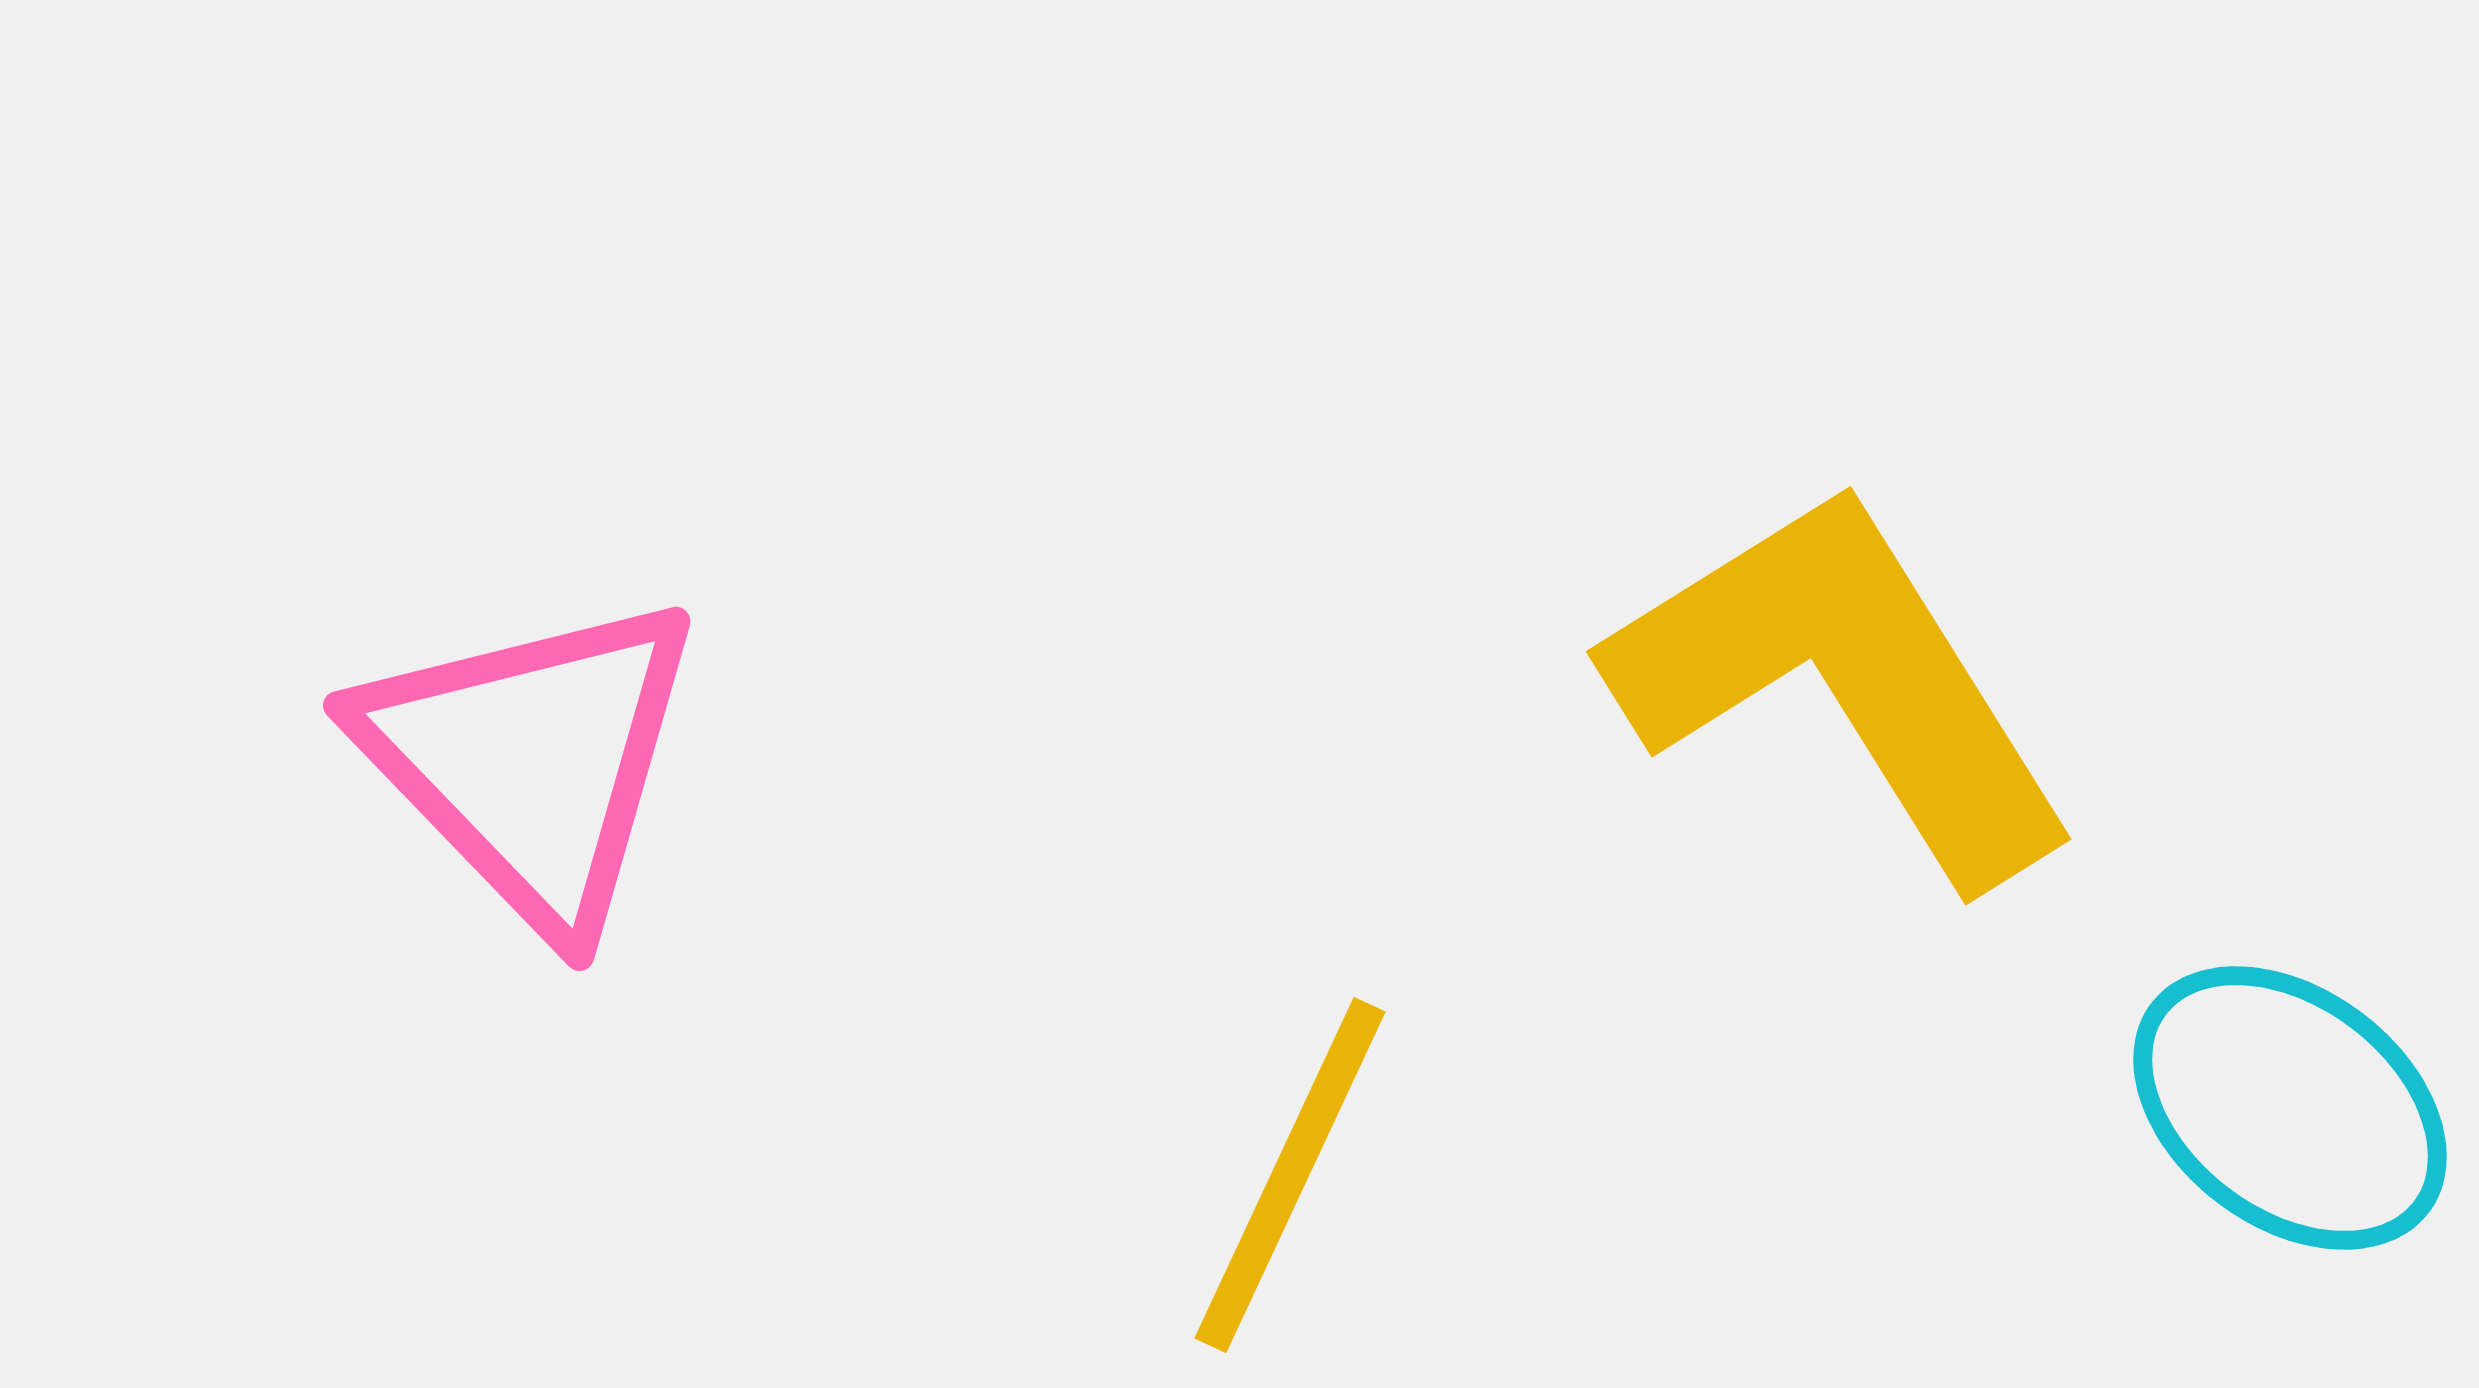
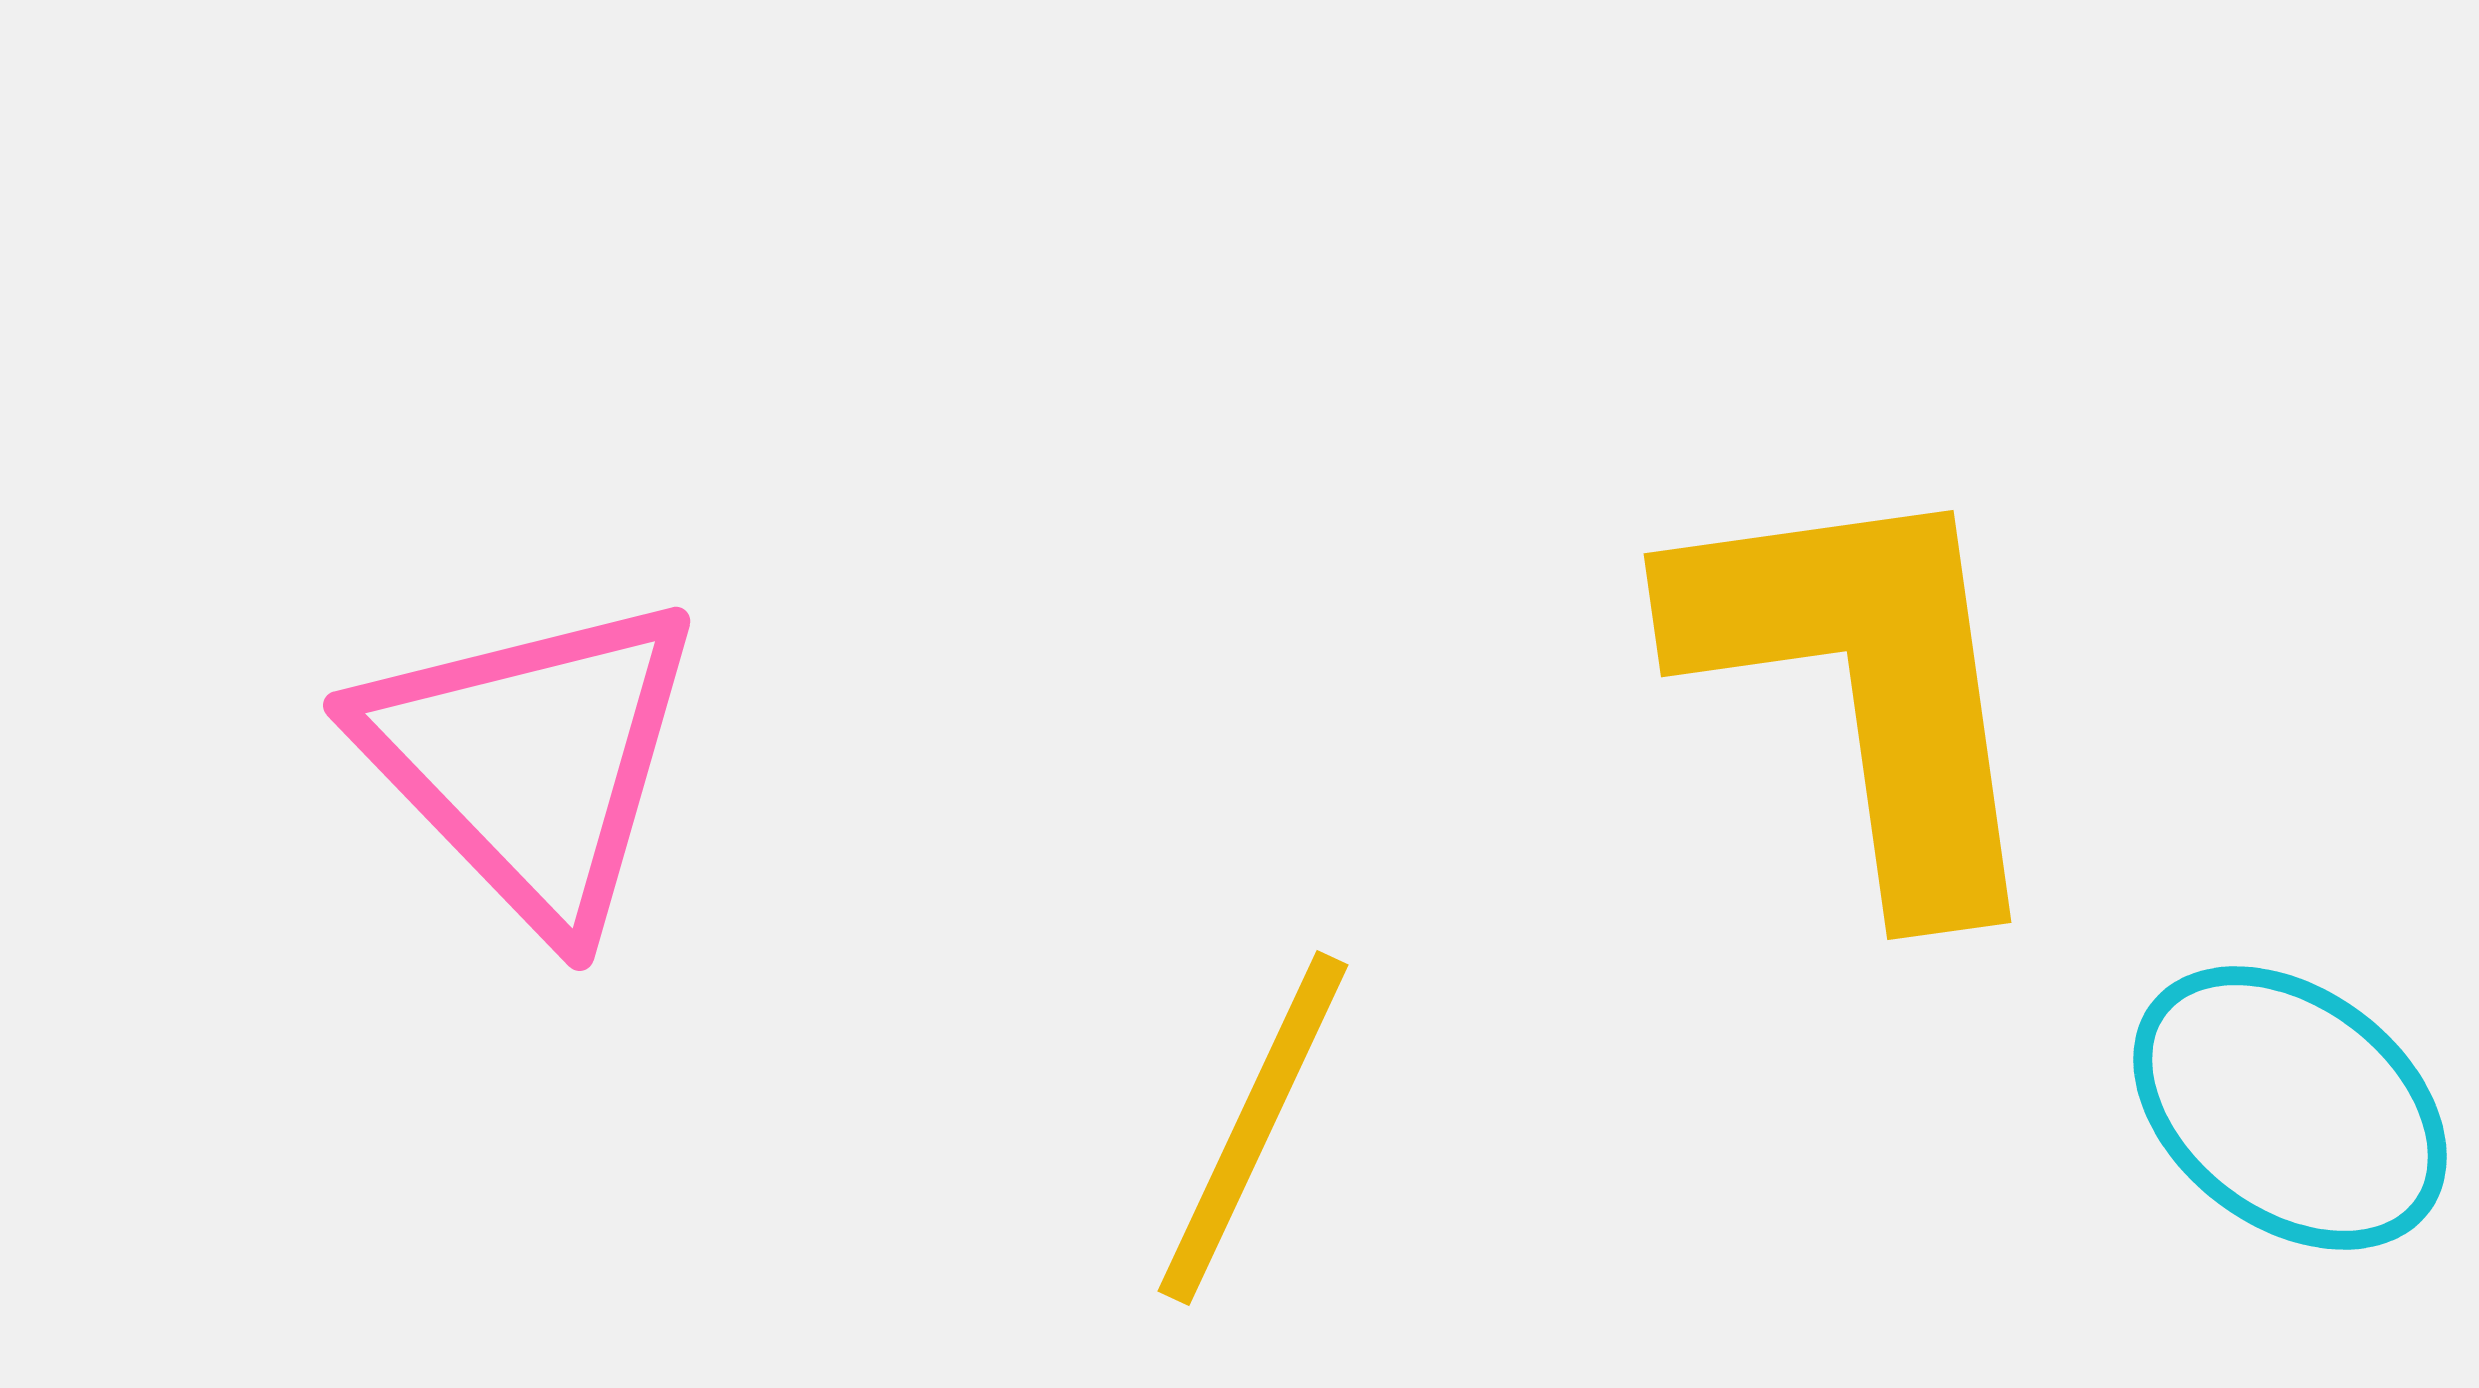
yellow L-shape: moved 23 px right, 4 px down; rotated 24 degrees clockwise
yellow line: moved 37 px left, 47 px up
